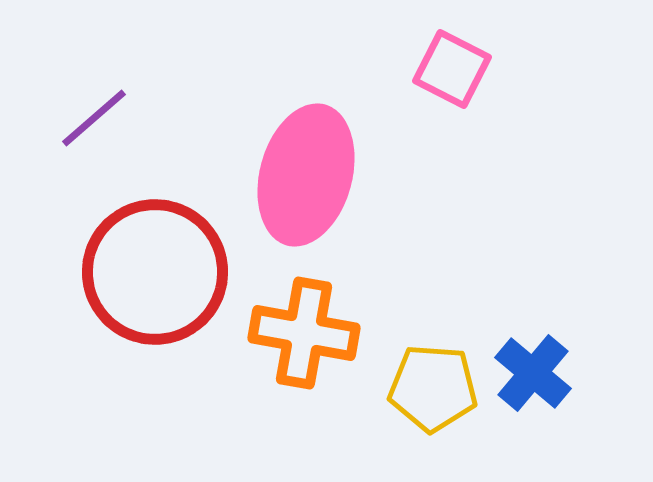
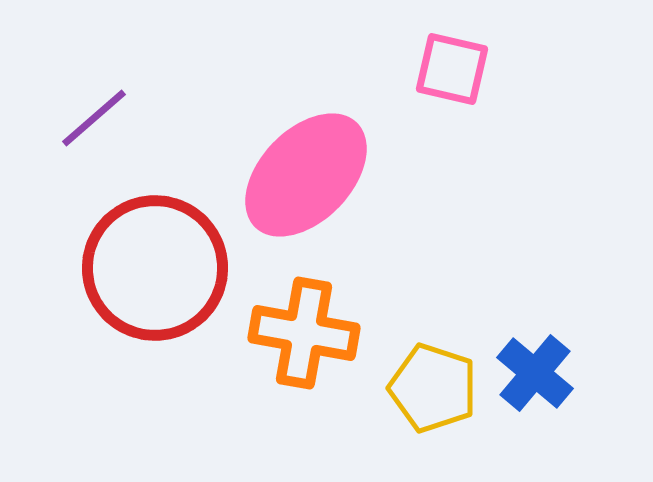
pink square: rotated 14 degrees counterclockwise
pink ellipse: rotated 29 degrees clockwise
red circle: moved 4 px up
blue cross: moved 2 px right
yellow pentagon: rotated 14 degrees clockwise
